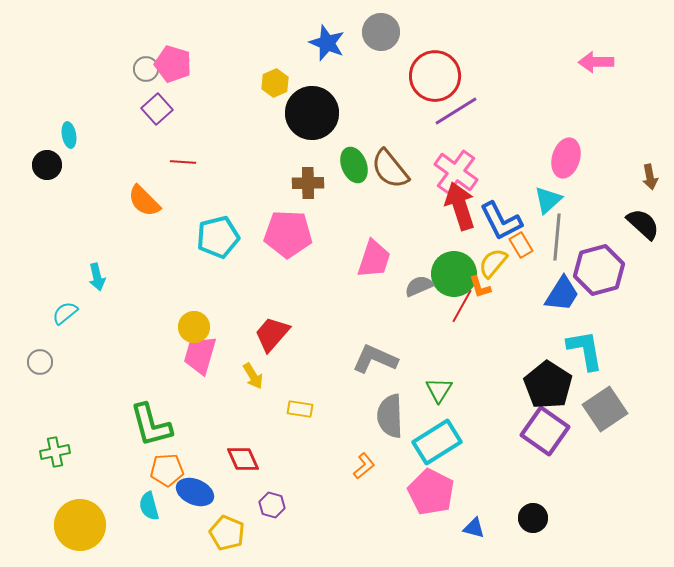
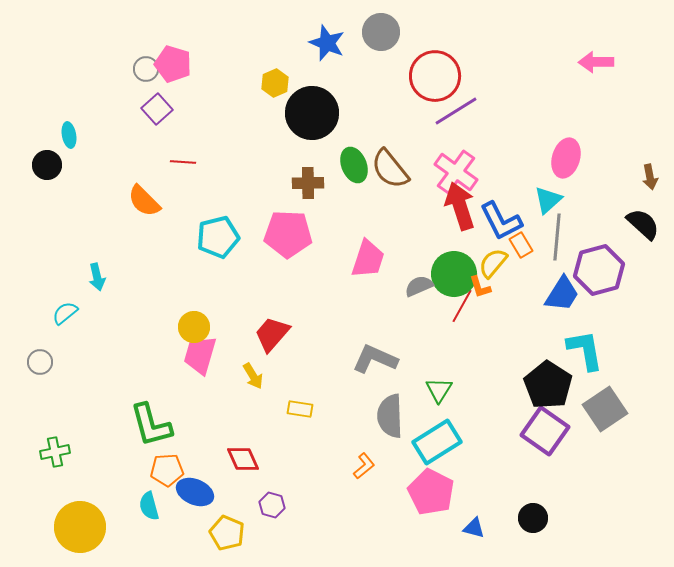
pink trapezoid at (374, 259): moved 6 px left
yellow circle at (80, 525): moved 2 px down
